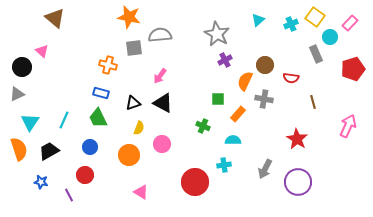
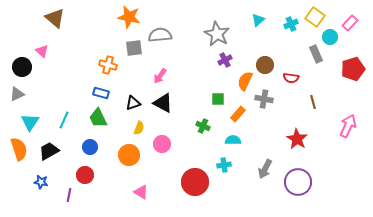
purple line at (69, 195): rotated 40 degrees clockwise
